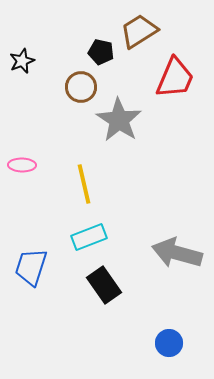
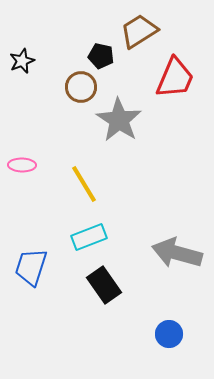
black pentagon: moved 4 px down
yellow line: rotated 18 degrees counterclockwise
blue circle: moved 9 px up
